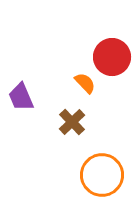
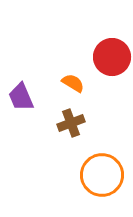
orange semicircle: moved 12 px left; rotated 15 degrees counterclockwise
brown cross: moved 1 px left, 1 px down; rotated 24 degrees clockwise
